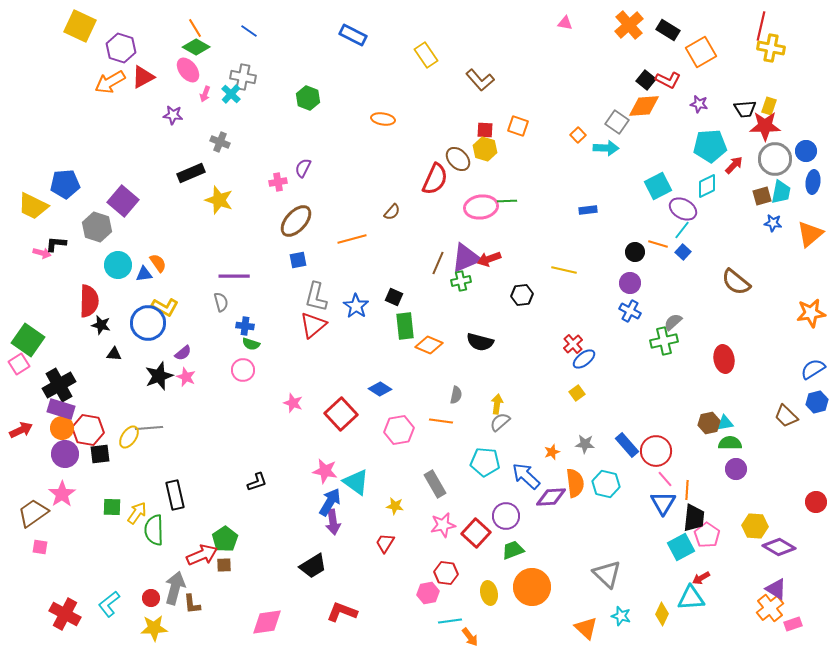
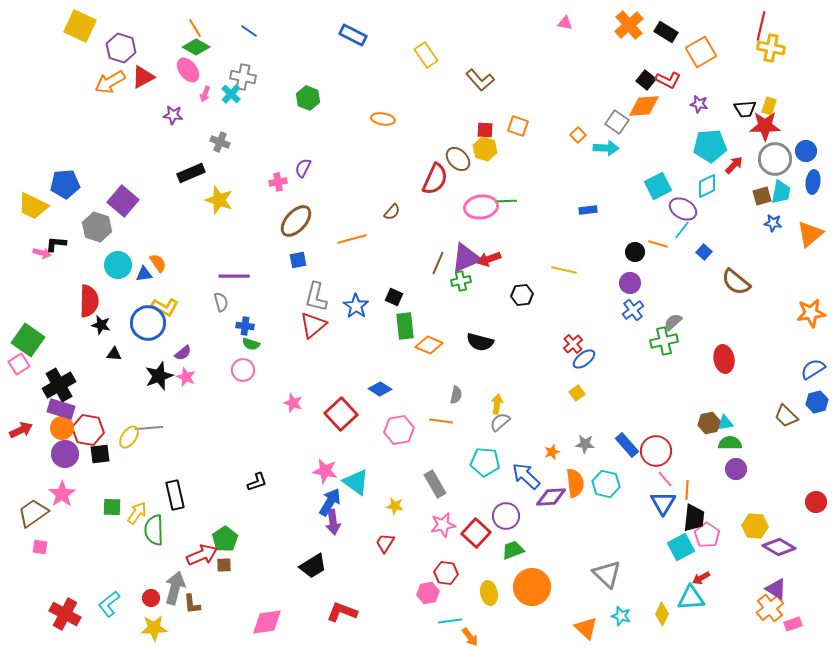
black rectangle at (668, 30): moved 2 px left, 2 px down
blue square at (683, 252): moved 21 px right
blue cross at (630, 311): moved 3 px right, 1 px up; rotated 25 degrees clockwise
